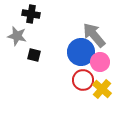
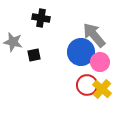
black cross: moved 10 px right, 4 px down
gray star: moved 4 px left, 6 px down
black square: rotated 24 degrees counterclockwise
red circle: moved 4 px right, 5 px down
